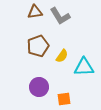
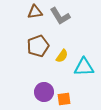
purple circle: moved 5 px right, 5 px down
